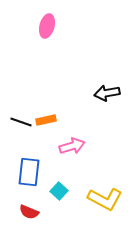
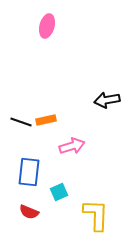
black arrow: moved 7 px down
cyan square: moved 1 px down; rotated 24 degrees clockwise
yellow L-shape: moved 9 px left, 16 px down; rotated 116 degrees counterclockwise
